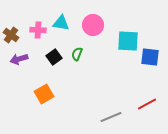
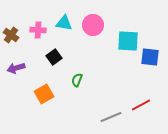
cyan triangle: moved 3 px right
green semicircle: moved 26 px down
purple arrow: moved 3 px left, 9 px down
red line: moved 6 px left, 1 px down
